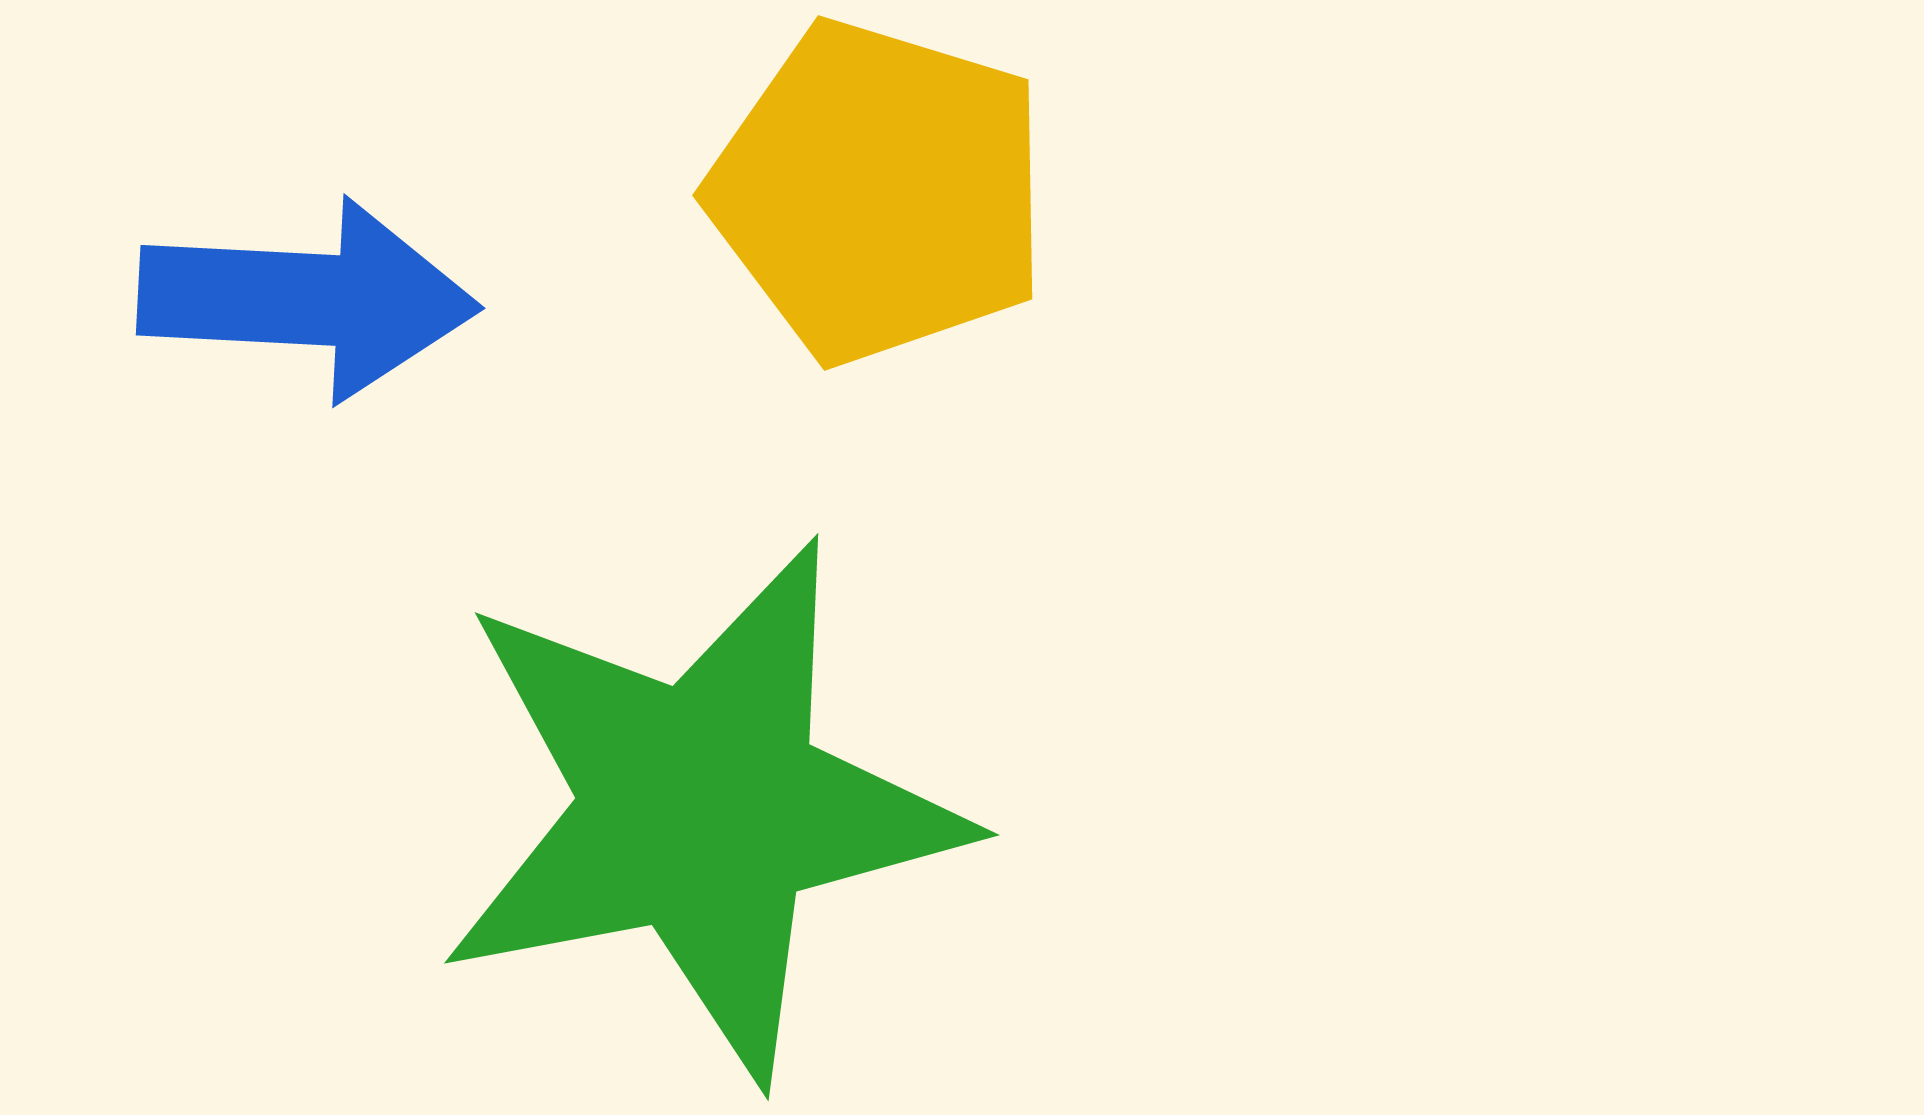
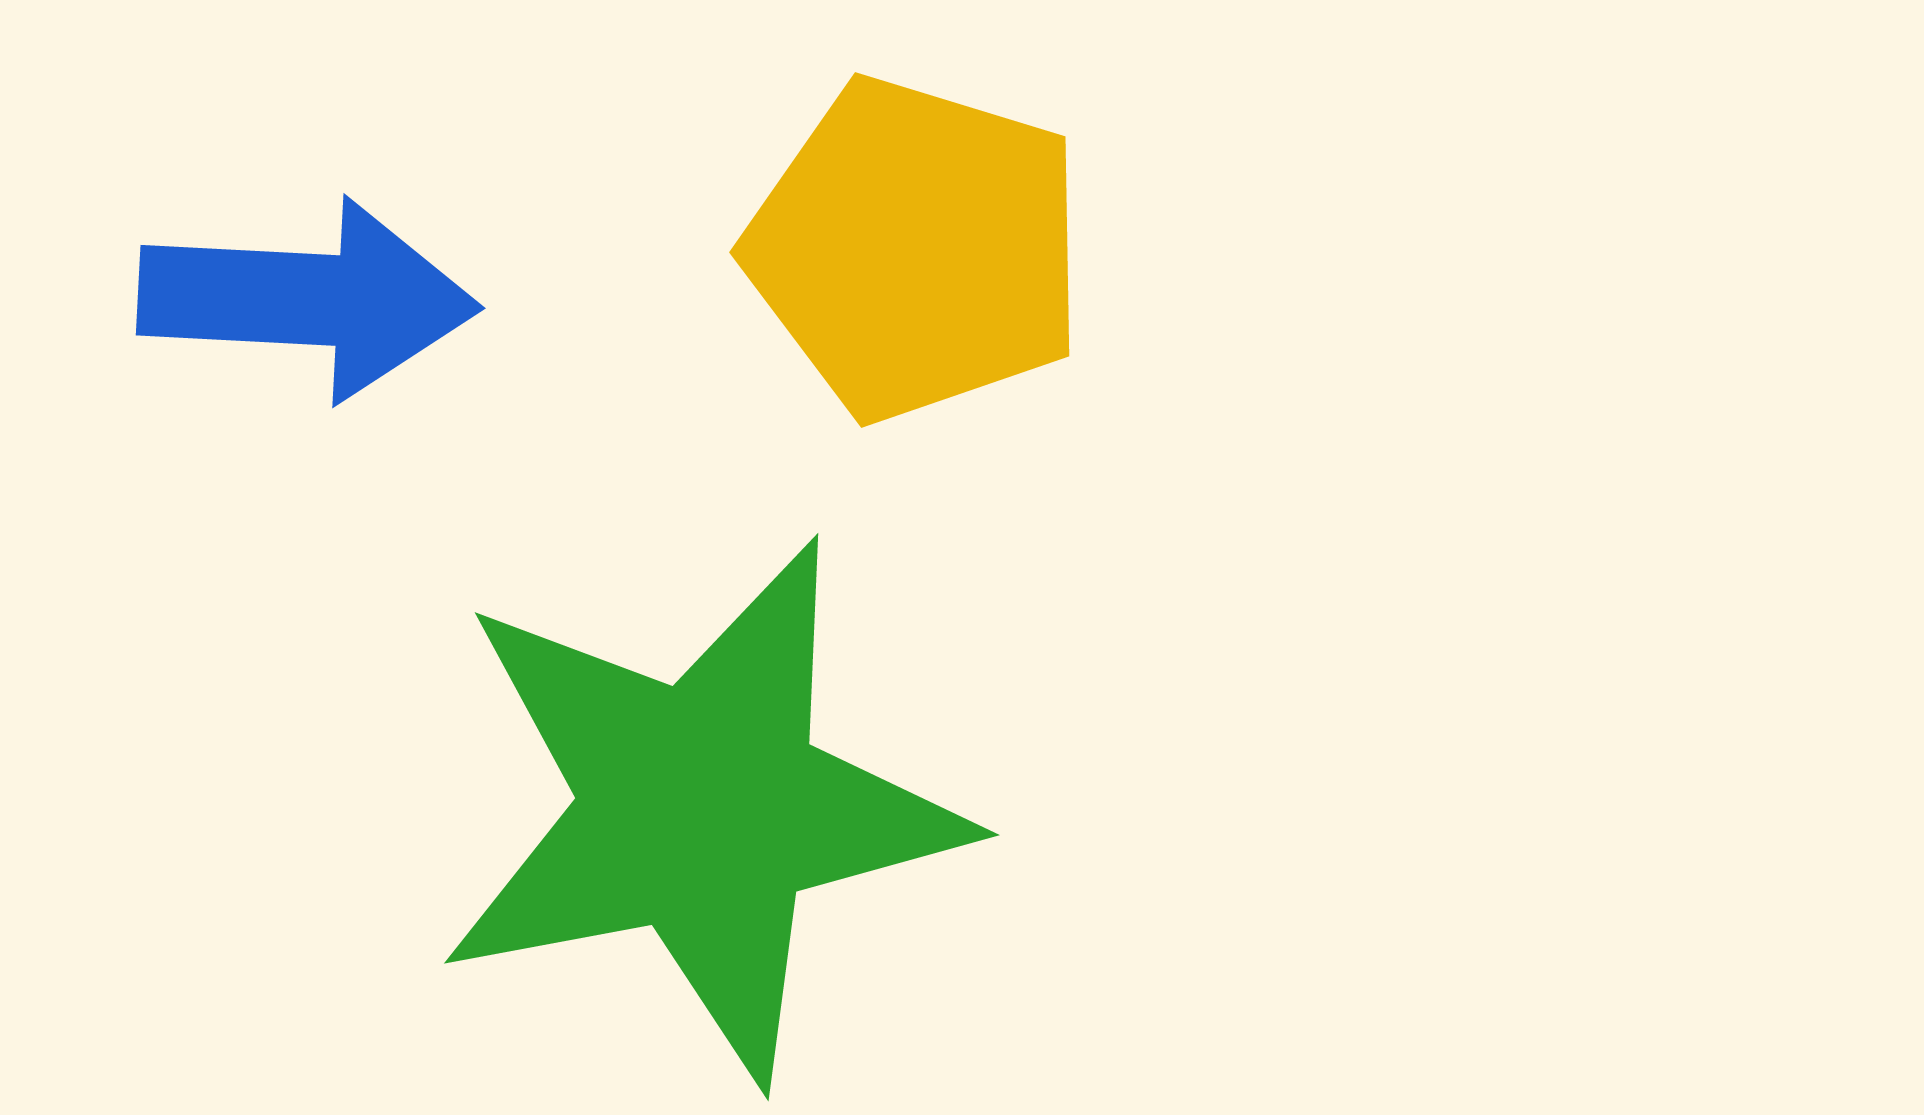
yellow pentagon: moved 37 px right, 57 px down
